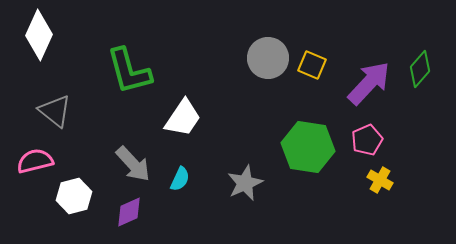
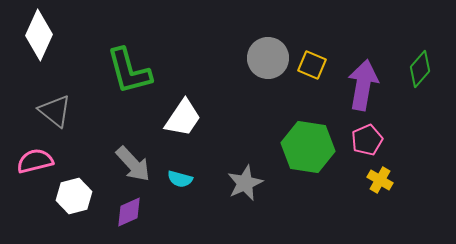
purple arrow: moved 6 px left, 2 px down; rotated 33 degrees counterclockwise
cyan semicircle: rotated 80 degrees clockwise
